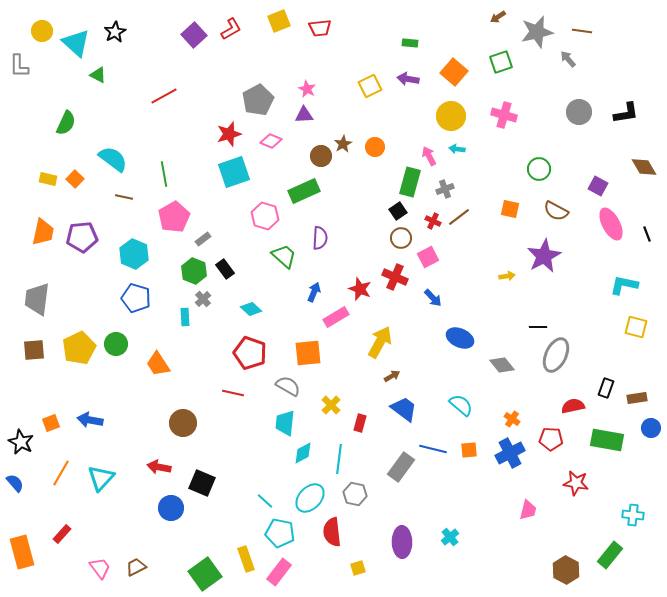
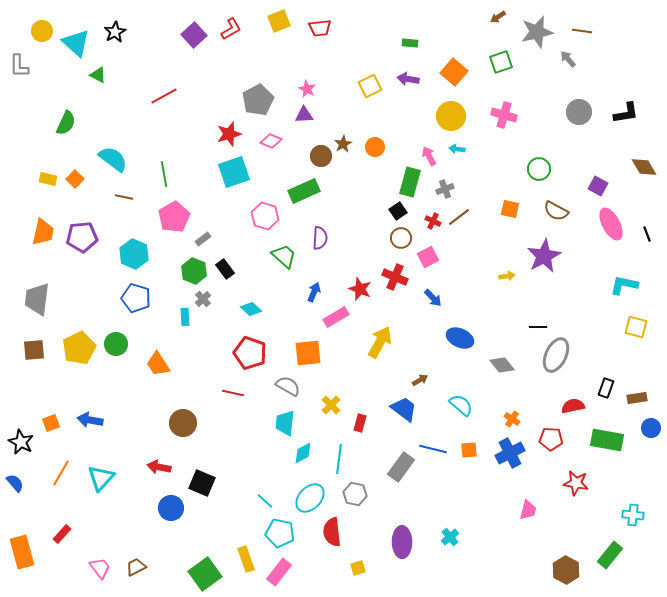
brown arrow at (392, 376): moved 28 px right, 4 px down
